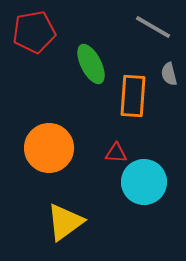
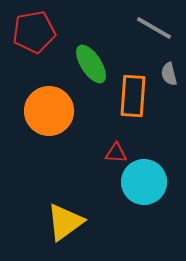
gray line: moved 1 px right, 1 px down
green ellipse: rotated 6 degrees counterclockwise
orange circle: moved 37 px up
